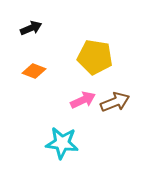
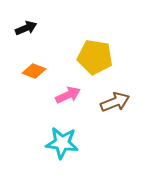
black arrow: moved 5 px left
pink arrow: moved 15 px left, 5 px up
